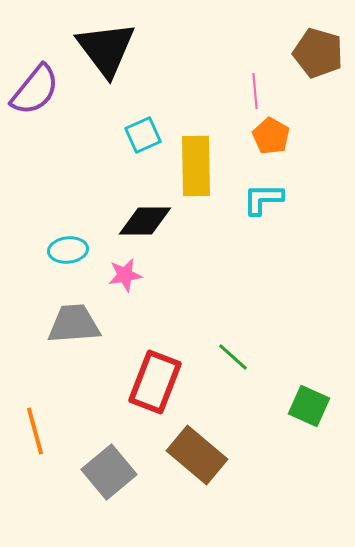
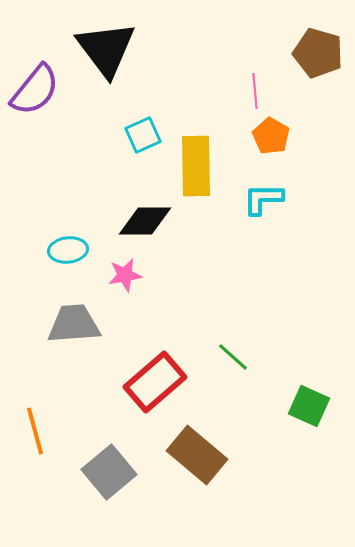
red rectangle: rotated 28 degrees clockwise
